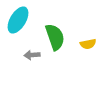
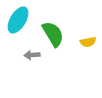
green semicircle: moved 2 px left, 3 px up; rotated 12 degrees counterclockwise
yellow semicircle: moved 2 px up
